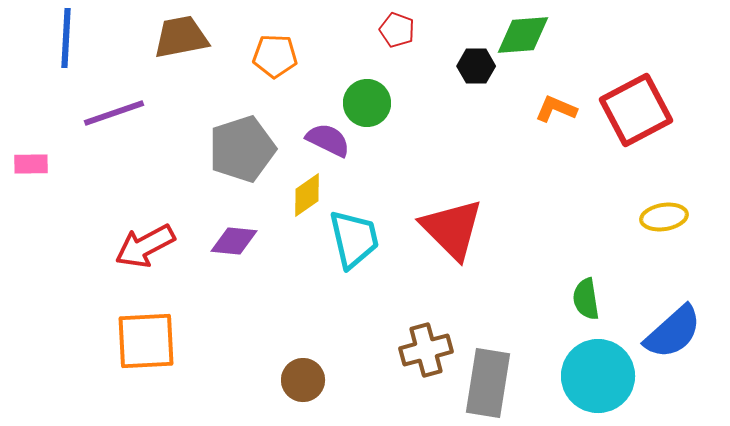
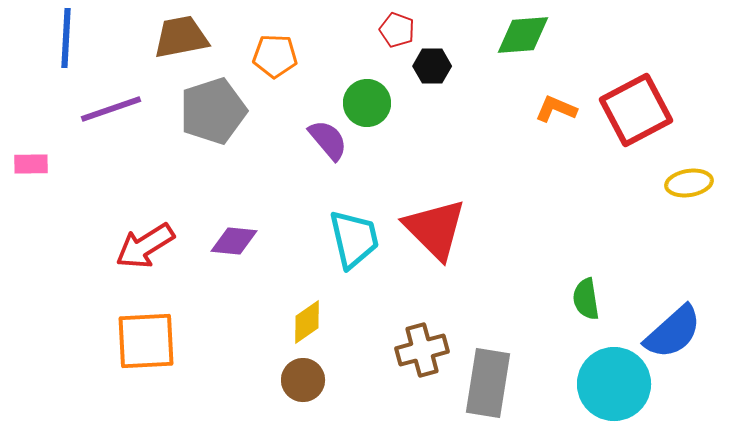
black hexagon: moved 44 px left
purple line: moved 3 px left, 4 px up
purple semicircle: rotated 24 degrees clockwise
gray pentagon: moved 29 px left, 38 px up
yellow diamond: moved 127 px down
yellow ellipse: moved 25 px right, 34 px up
red triangle: moved 17 px left
red arrow: rotated 4 degrees counterclockwise
brown cross: moved 4 px left
cyan circle: moved 16 px right, 8 px down
